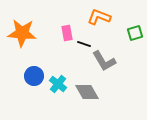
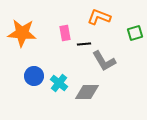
pink rectangle: moved 2 px left
black line: rotated 24 degrees counterclockwise
cyan cross: moved 1 px right, 1 px up
gray diamond: rotated 60 degrees counterclockwise
